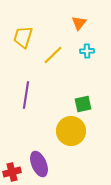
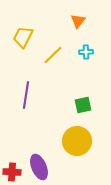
orange triangle: moved 1 px left, 2 px up
yellow trapezoid: rotated 10 degrees clockwise
cyan cross: moved 1 px left, 1 px down
green square: moved 1 px down
yellow circle: moved 6 px right, 10 px down
purple ellipse: moved 3 px down
red cross: rotated 18 degrees clockwise
